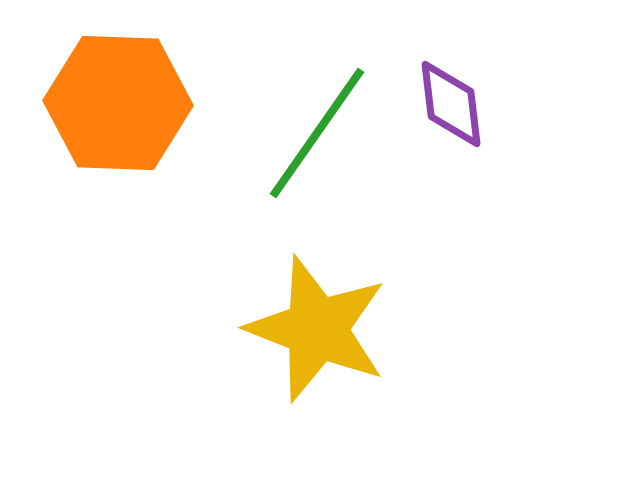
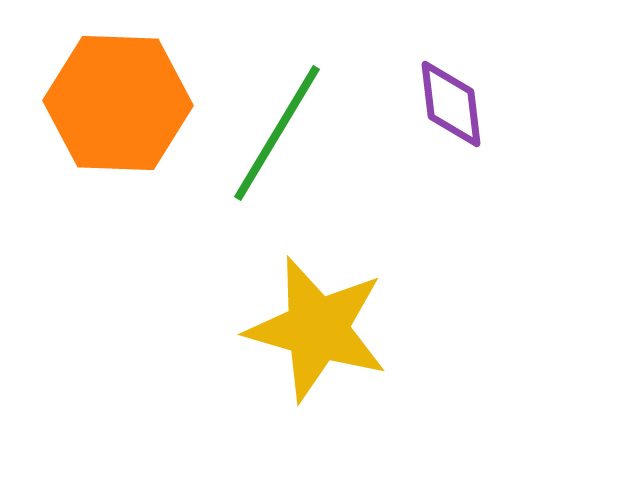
green line: moved 40 px left; rotated 4 degrees counterclockwise
yellow star: rotated 5 degrees counterclockwise
